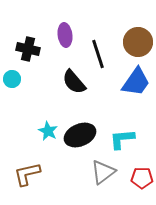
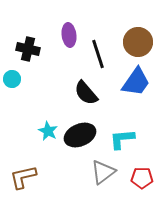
purple ellipse: moved 4 px right
black semicircle: moved 12 px right, 11 px down
brown L-shape: moved 4 px left, 3 px down
